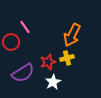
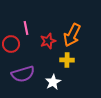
pink line: moved 1 px right, 1 px down; rotated 24 degrees clockwise
red circle: moved 2 px down
yellow cross: moved 2 px down; rotated 16 degrees clockwise
red star: moved 21 px up
purple semicircle: moved 1 px down; rotated 15 degrees clockwise
